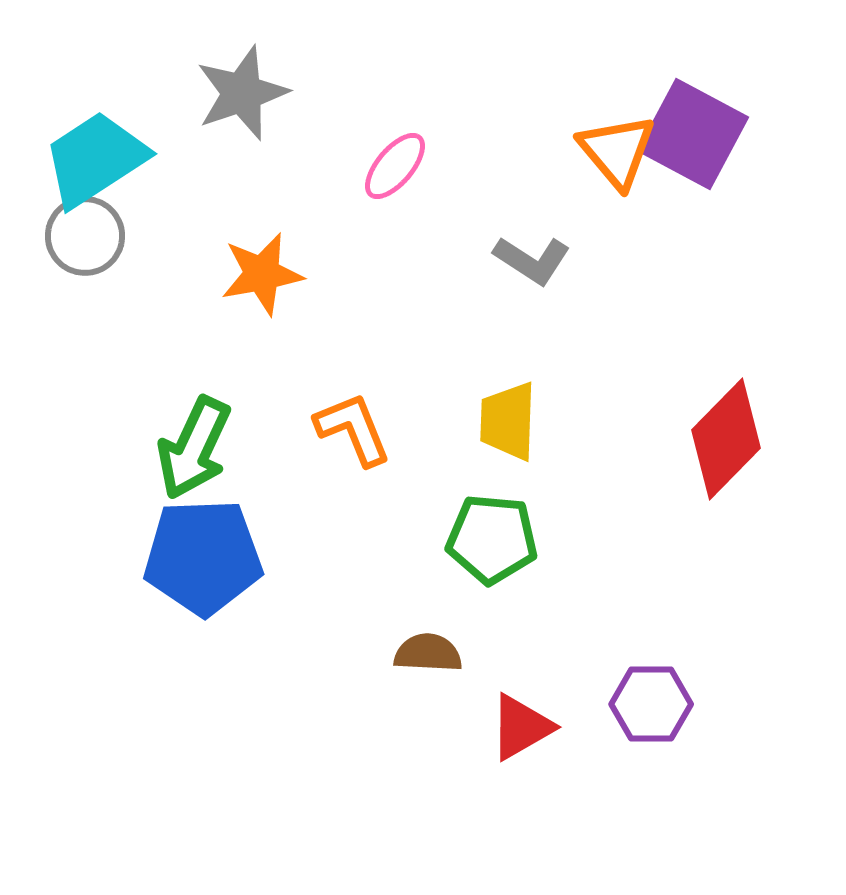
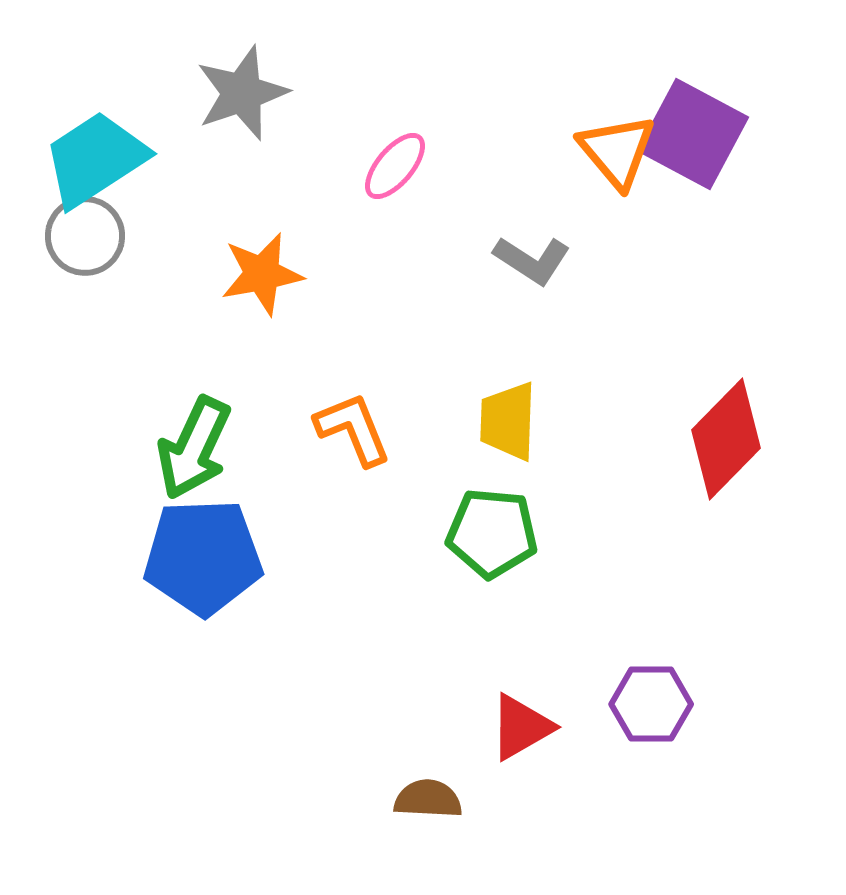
green pentagon: moved 6 px up
brown semicircle: moved 146 px down
